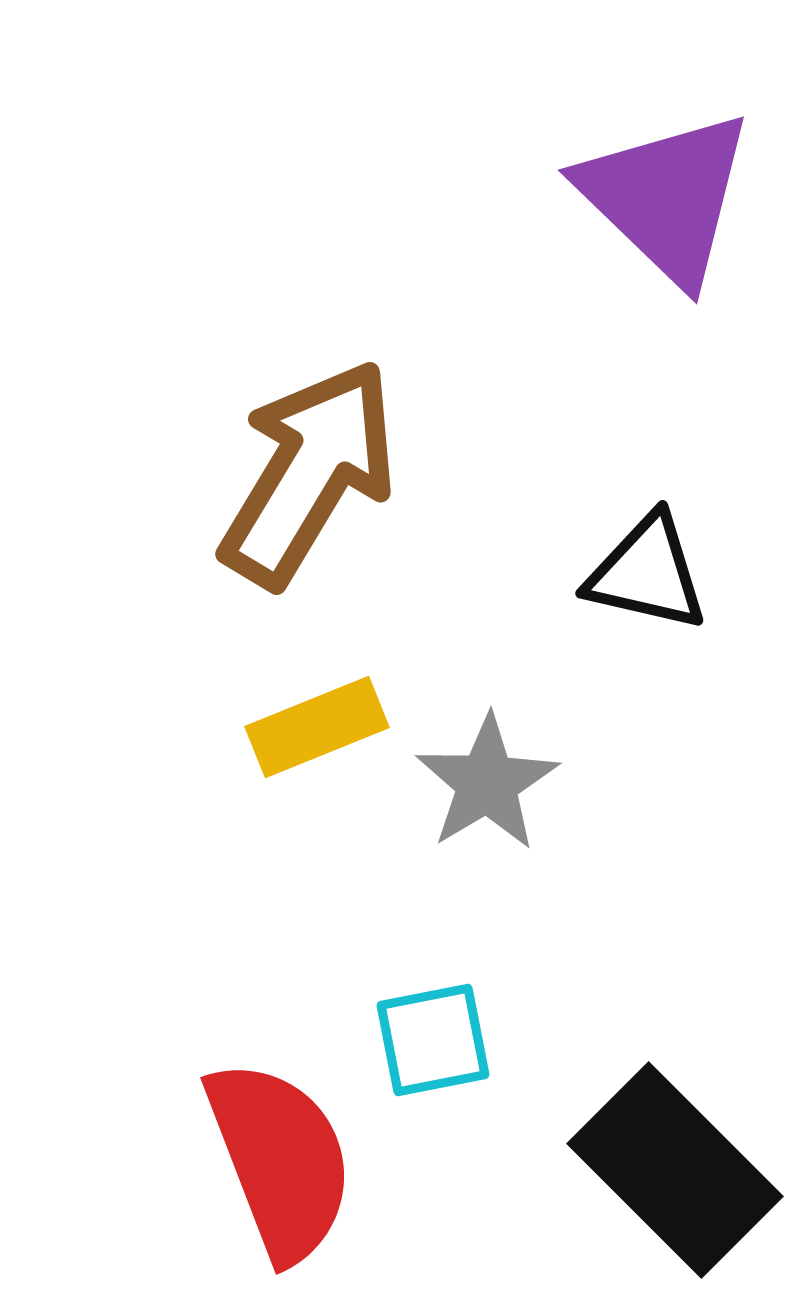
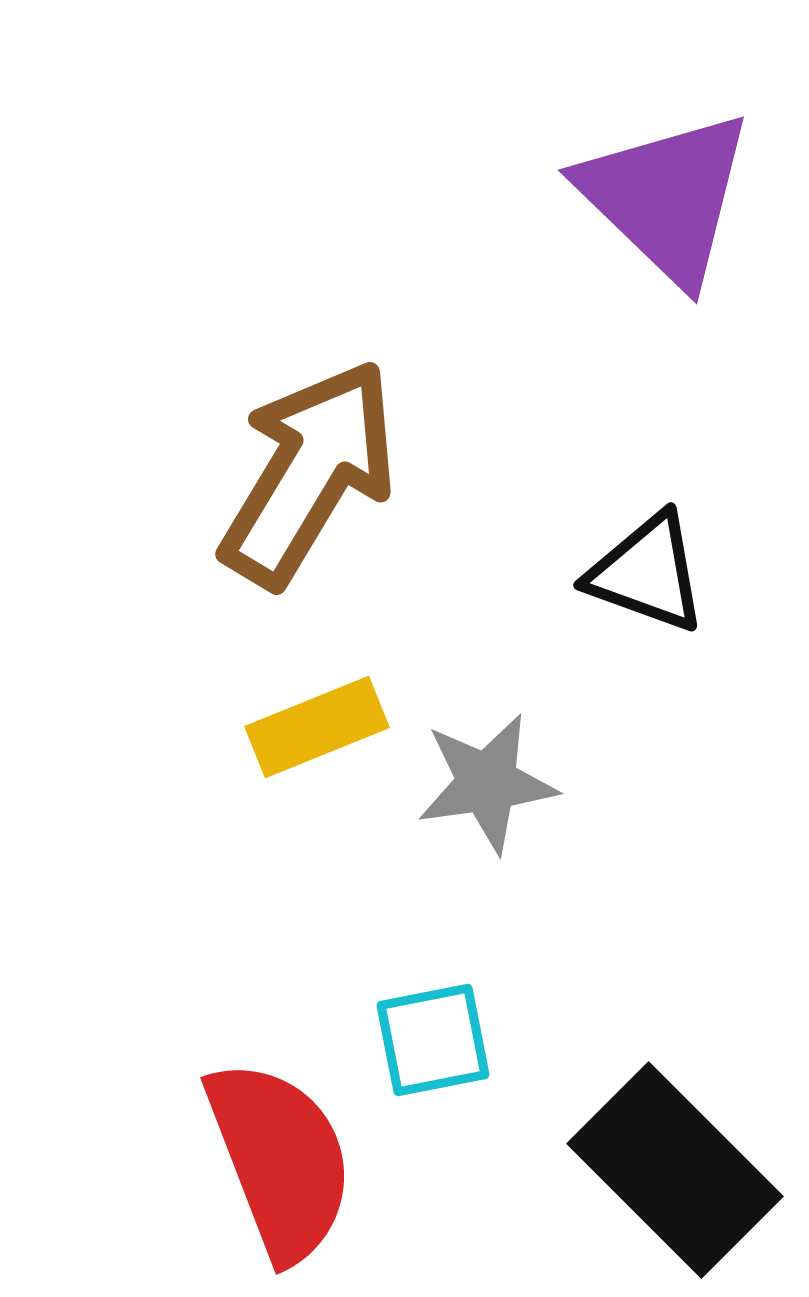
black triangle: rotated 7 degrees clockwise
gray star: rotated 23 degrees clockwise
